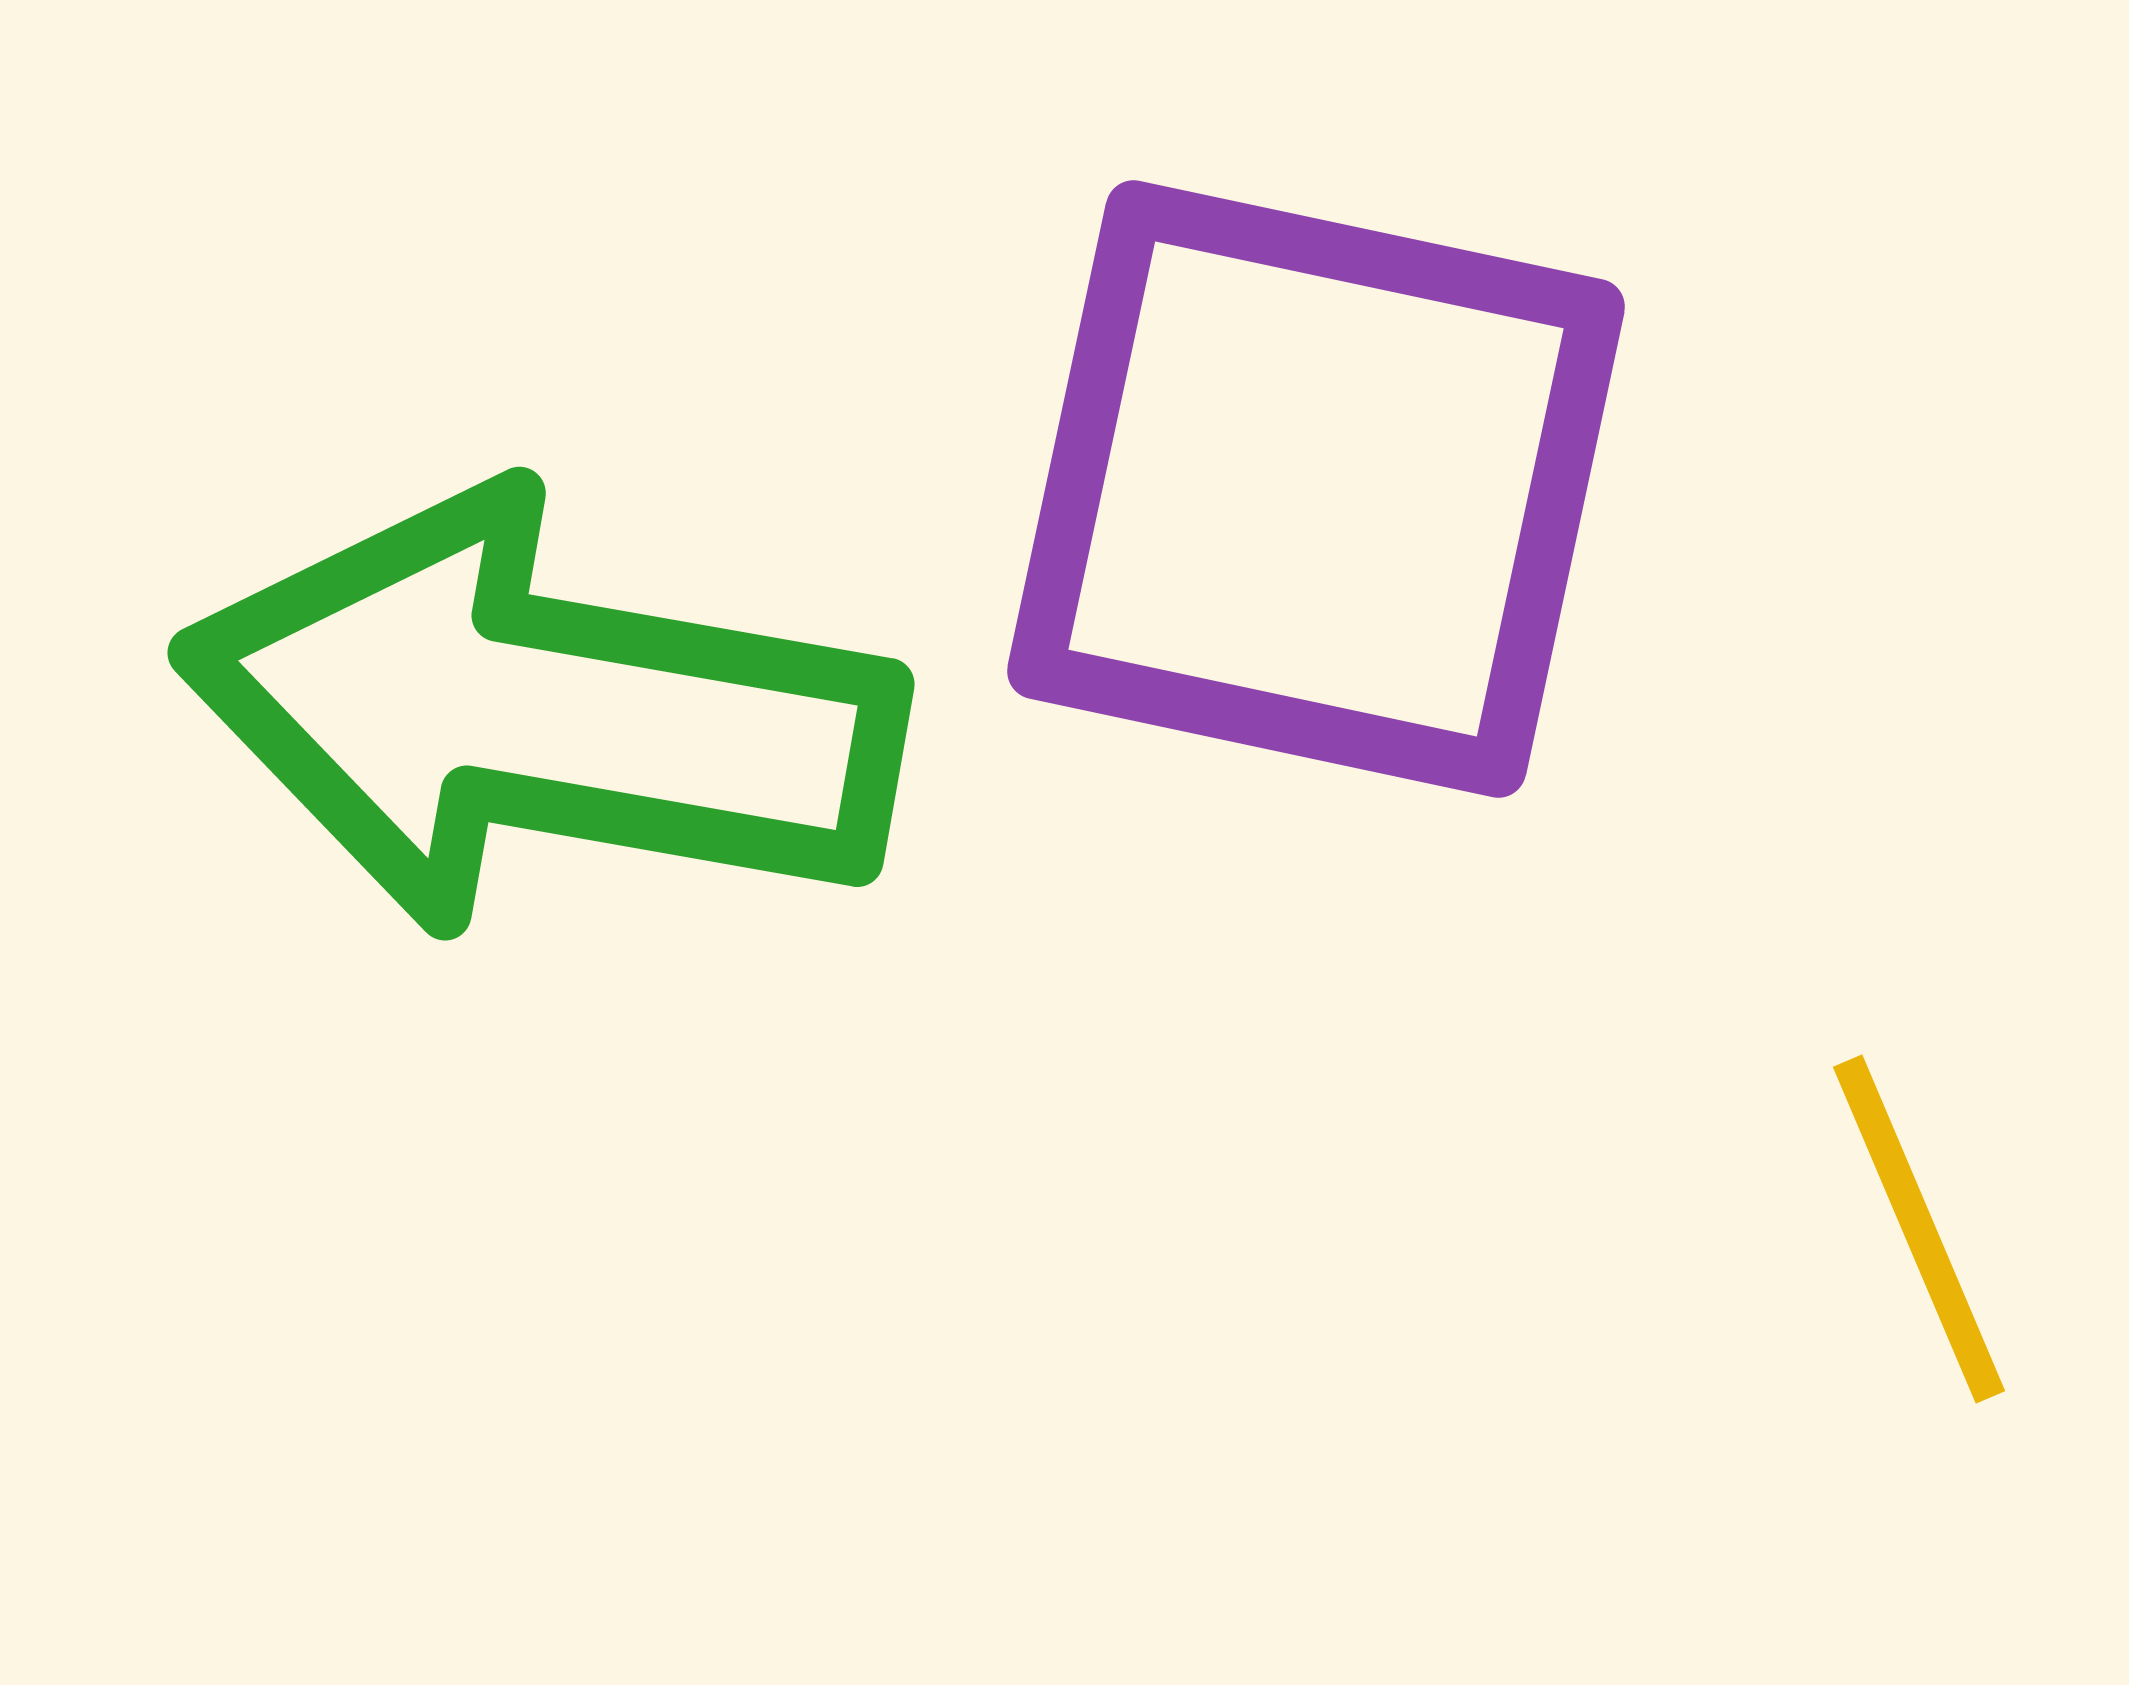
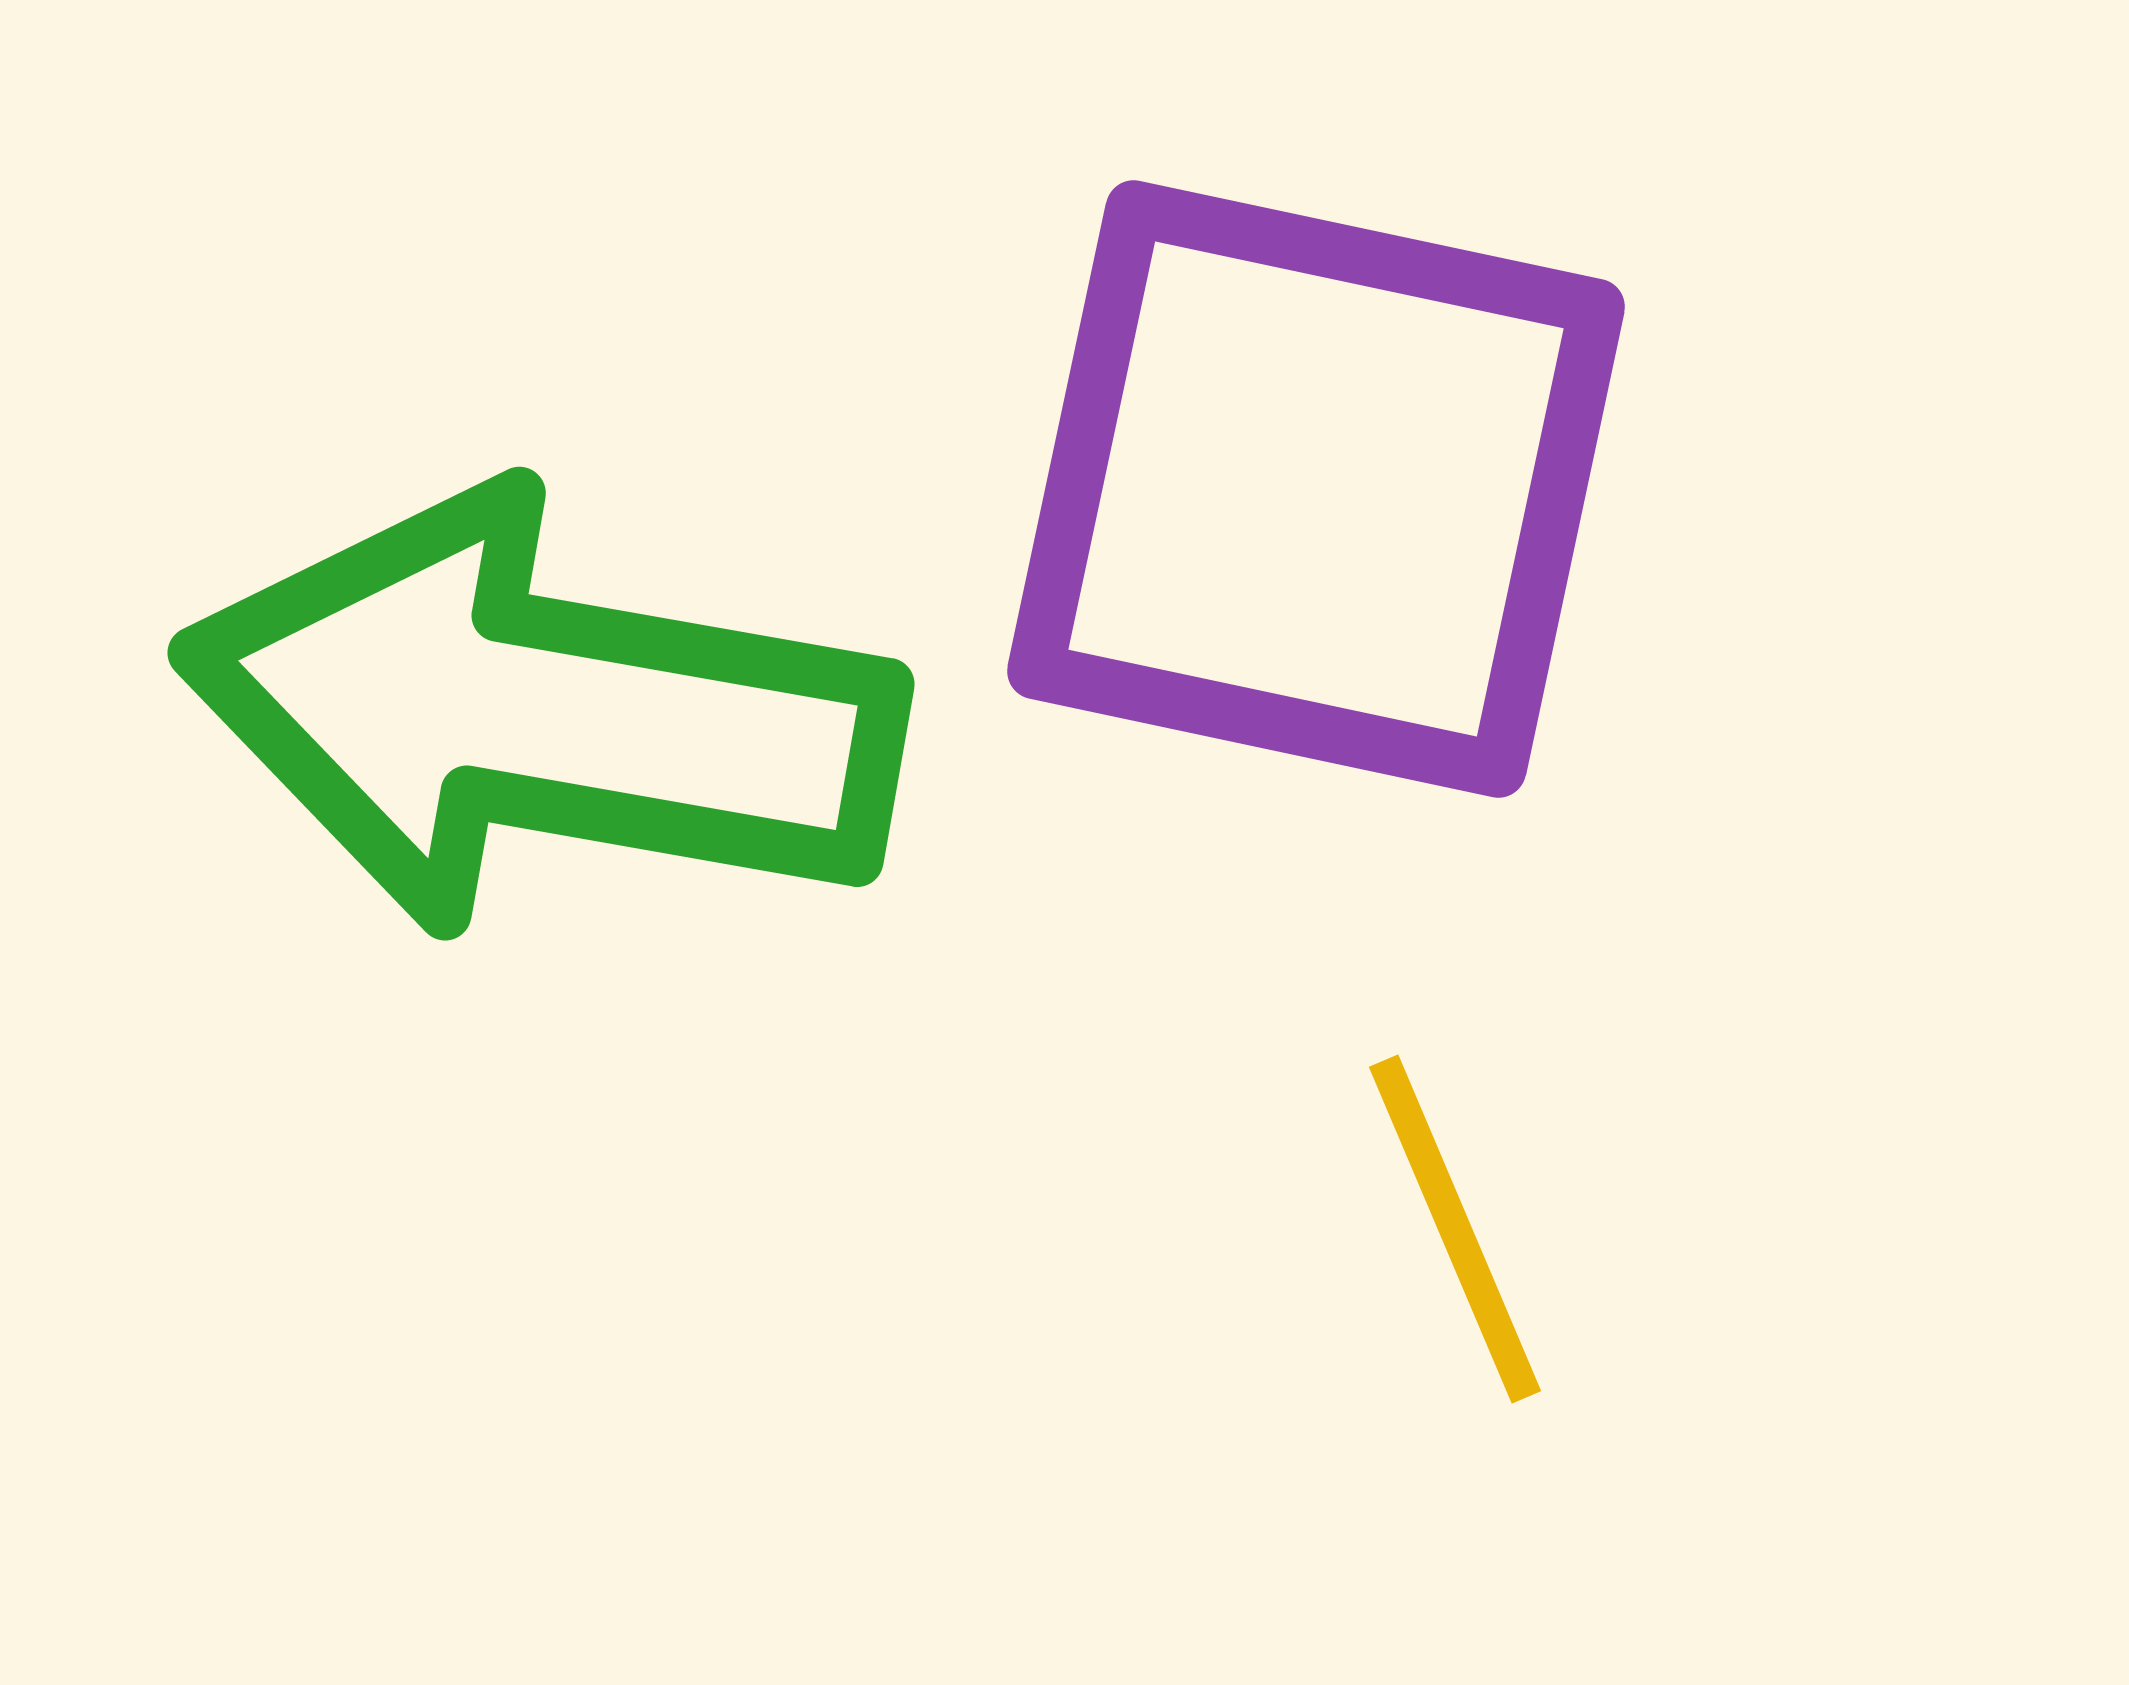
yellow line: moved 464 px left
